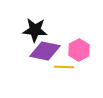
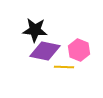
pink hexagon: rotated 10 degrees counterclockwise
